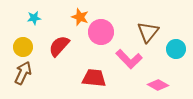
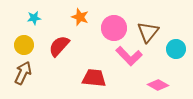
pink circle: moved 13 px right, 4 px up
yellow circle: moved 1 px right, 2 px up
pink L-shape: moved 3 px up
